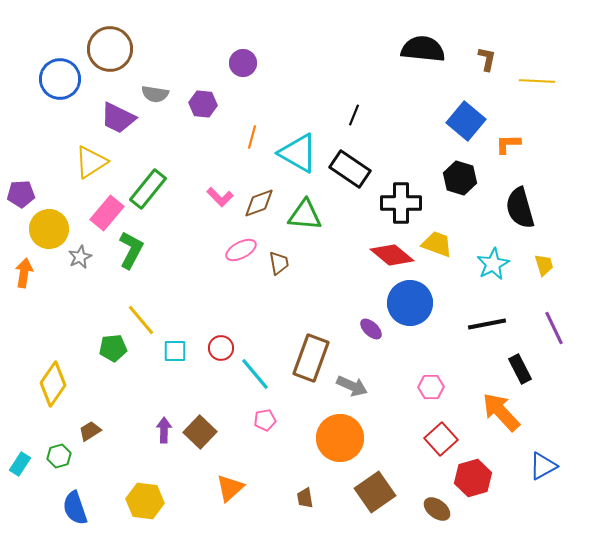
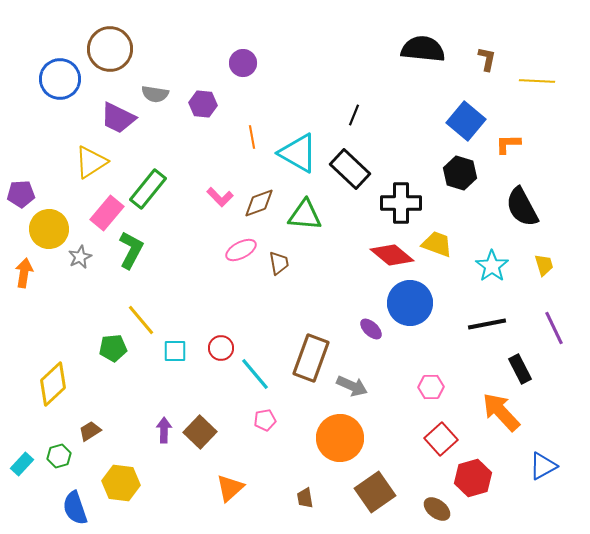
orange line at (252, 137): rotated 25 degrees counterclockwise
black rectangle at (350, 169): rotated 9 degrees clockwise
black hexagon at (460, 178): moved 5 px up
black semicircle at (520, 208): moved 2 px right, 1 px up; rotated 12 degrees counterclockwise
cyan star at (493, 264): moved 1 px left, 2 px down; rotated 8 degrees counterclockwise
yellow diamond at (53, 384): rotated 12 degrees clockwise
cyan rectangle at (20, 464): moved 2 px right; rotated 10 degrees clockwise
yellow hexagon at (145, 501): moved 24 px left, 18 px up
